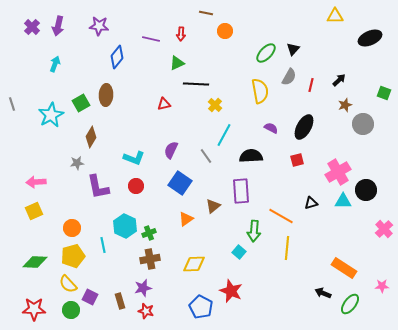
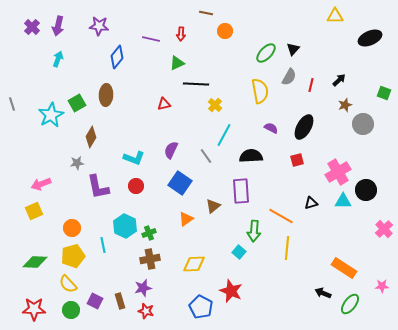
cyan arrow at (55, 64): moved 3 px right, 5 px up
green square at (81, 103): moved 4 px left
pink arrow at (36, 182): moved 5 px right, 2 px down; rotated 18 degrees counterclockwise
purple square at (90, 297): moved 5 px right, 4 px down
